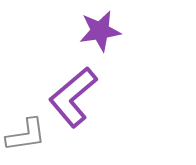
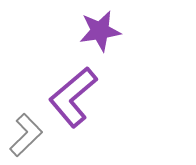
gray L-shape: rotated 36 degrees counterclockwise
